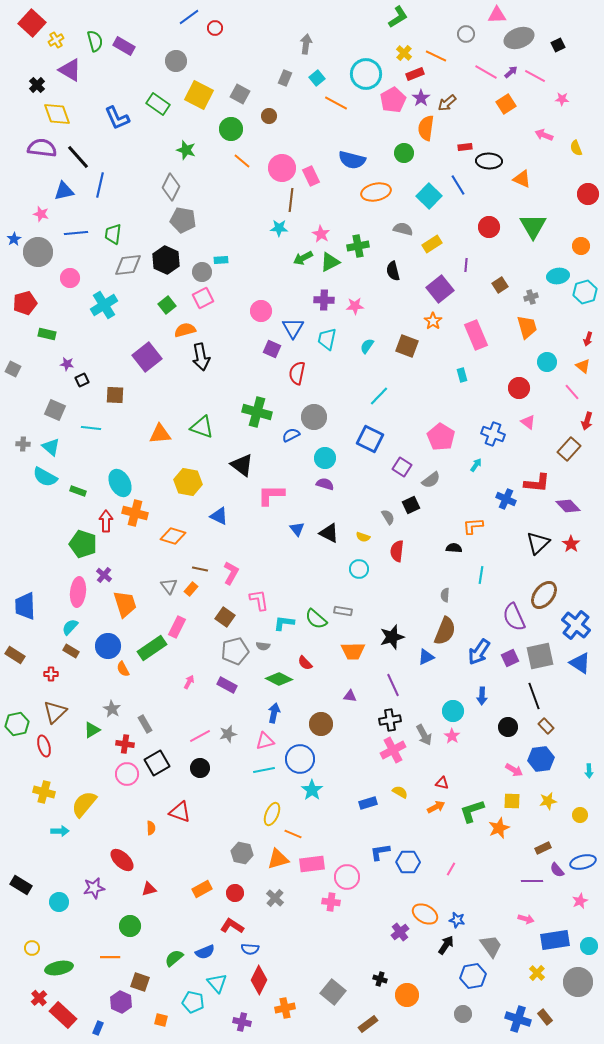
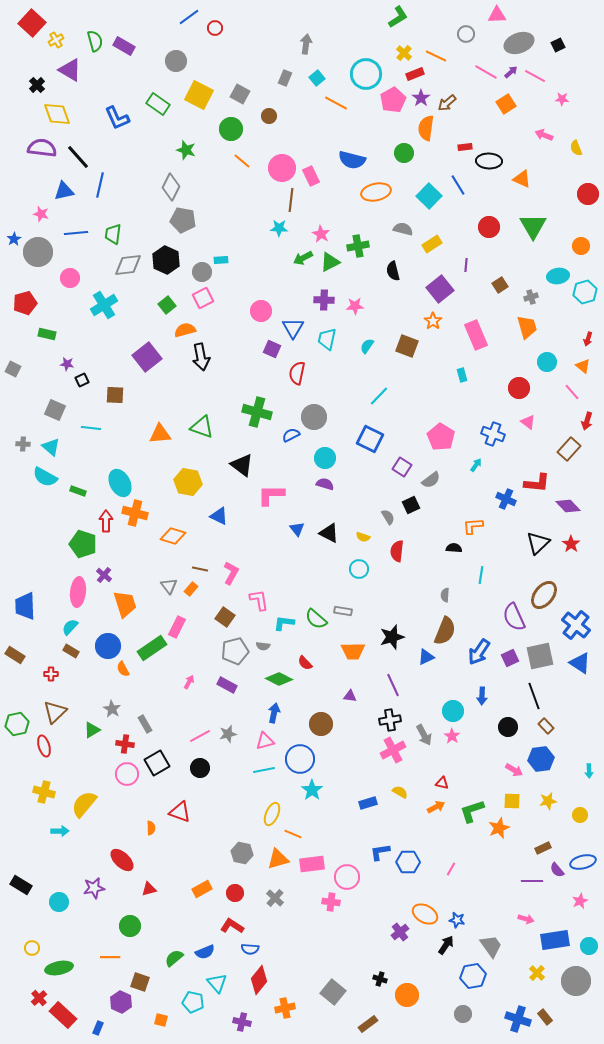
gray ellipse at (519, 38): moved 5 px down
red diamond at (259, 980): rotated 12 degrees clockwise
gray circle at (578, 982): moved 2 px left, 1 px up
